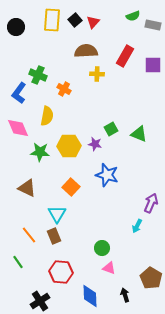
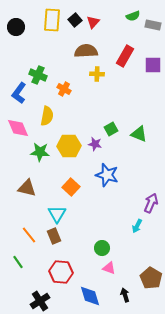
brown triangle: rotated 12 degrees counterclockwise
blue diamond: rotated 15 degrees counterclockwise
